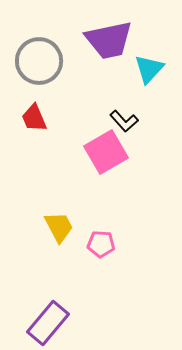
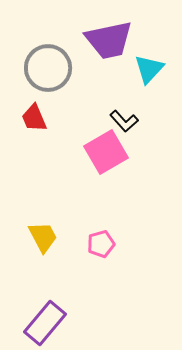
gray circle: moved 9 px right, 7 px down
yellow trapezoid: moved 16 px left, 10 px down
pink pentagon: rotated 20 degrees counterclockwise
purple rectangle: moved 3 px left
